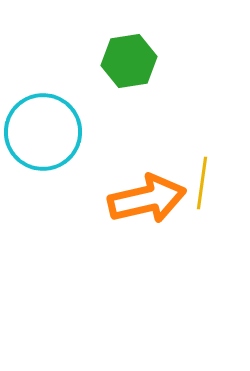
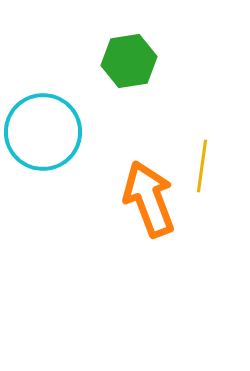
yellow line: moved 17 px up
orange arrow: moved 2 px right; rotated 98 degrees counterclockwise
